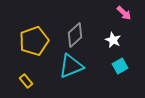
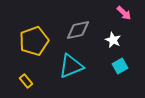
gray diamond: moved 3 px right, 5 px up; rotated 30 degrees clockwise
